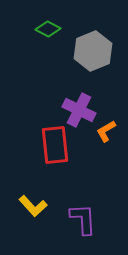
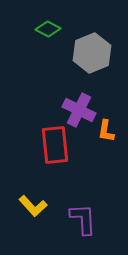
gray hexagon: moved 1 px left, 2 px down
orange L-shape: rotated 50 degrees counterclockwise
